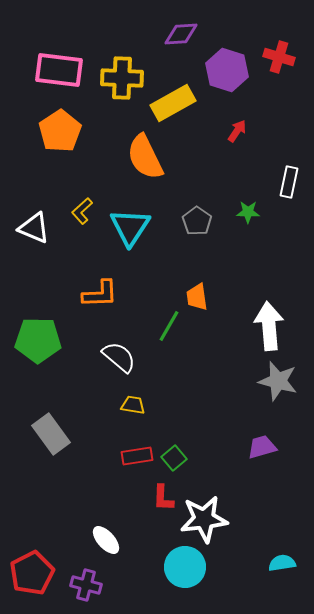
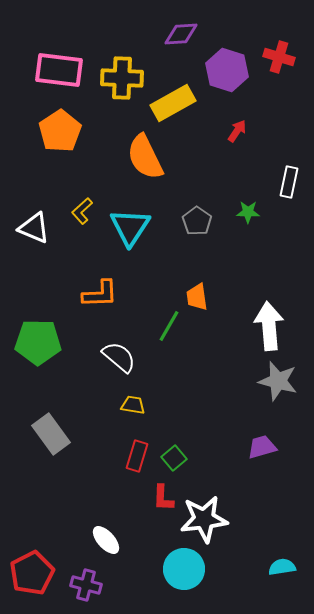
green pentagon: moved 2 px down
red rectangle: rotated 64 degrees counterclockwise
cyan semicircle: moved 4 px down
cyan circle: moved 1 px left, 2 px down
